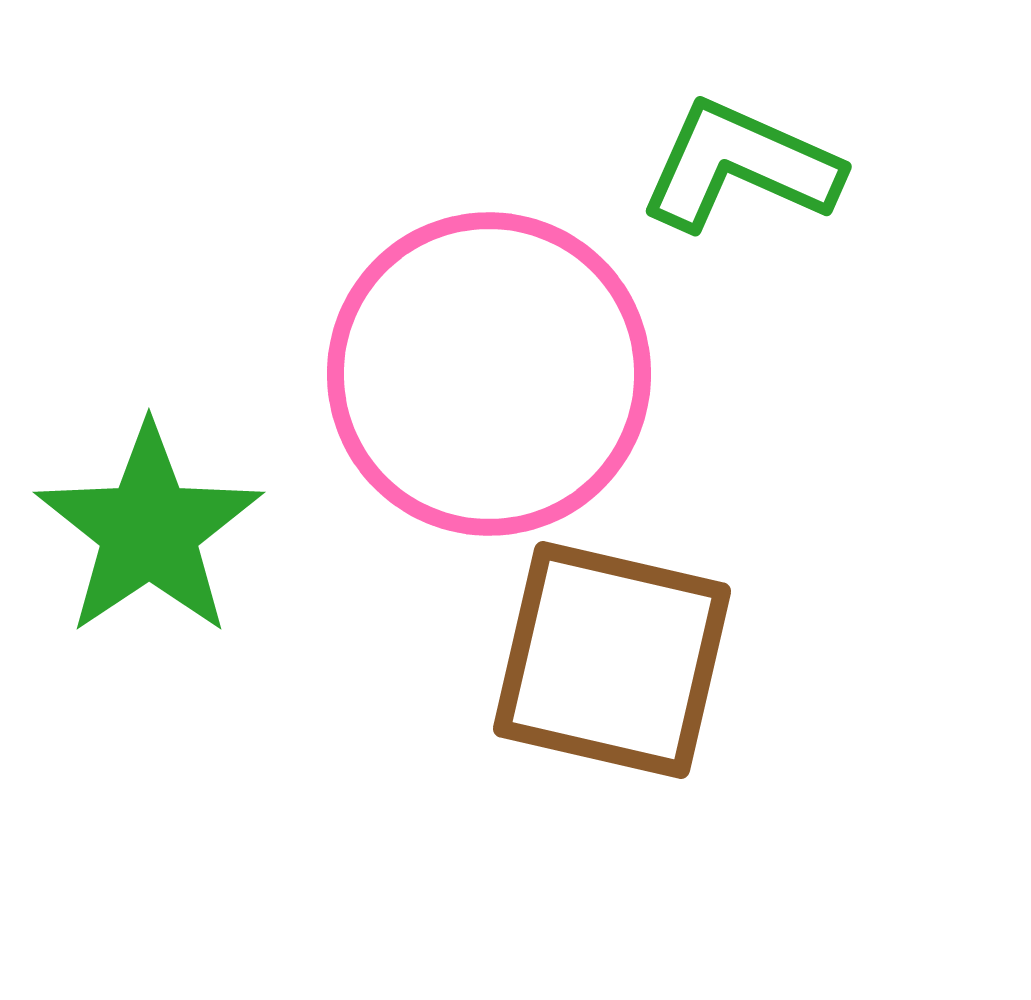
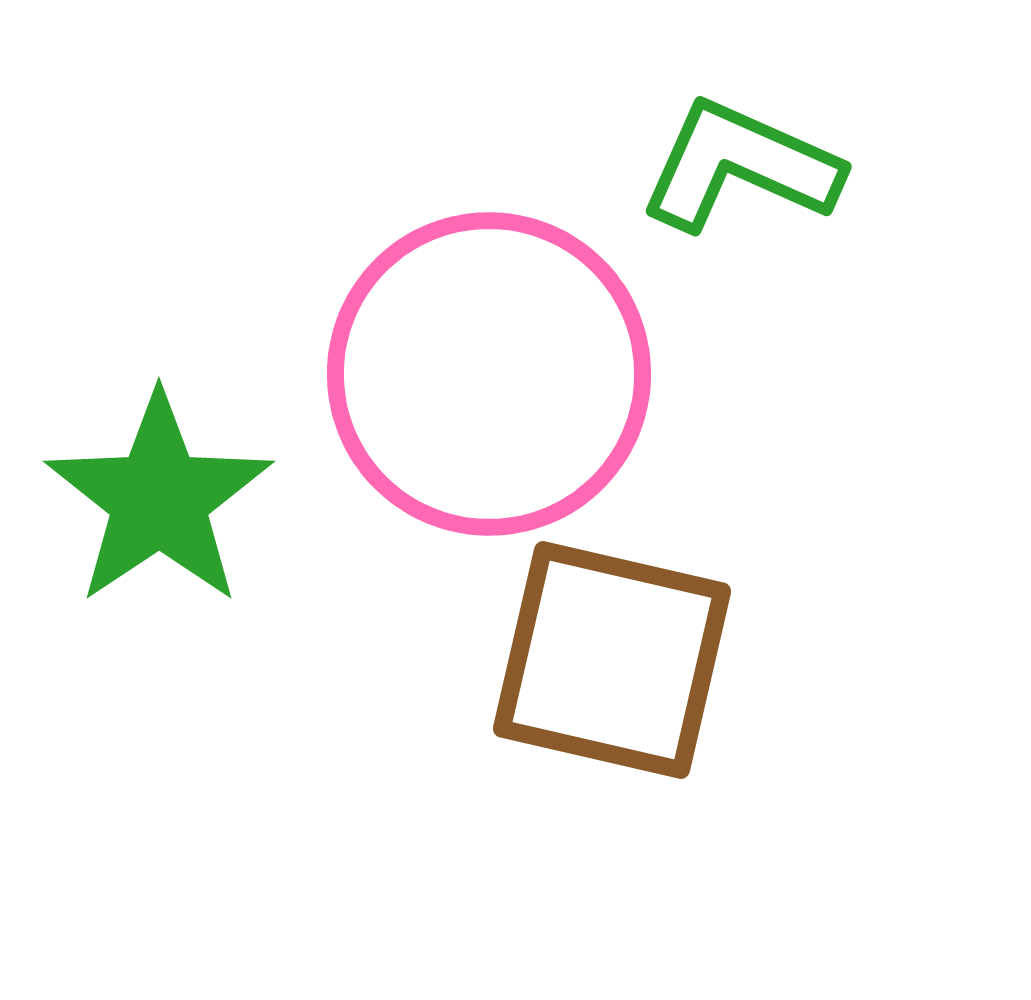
green star: moved 10 px right, 31 px up
